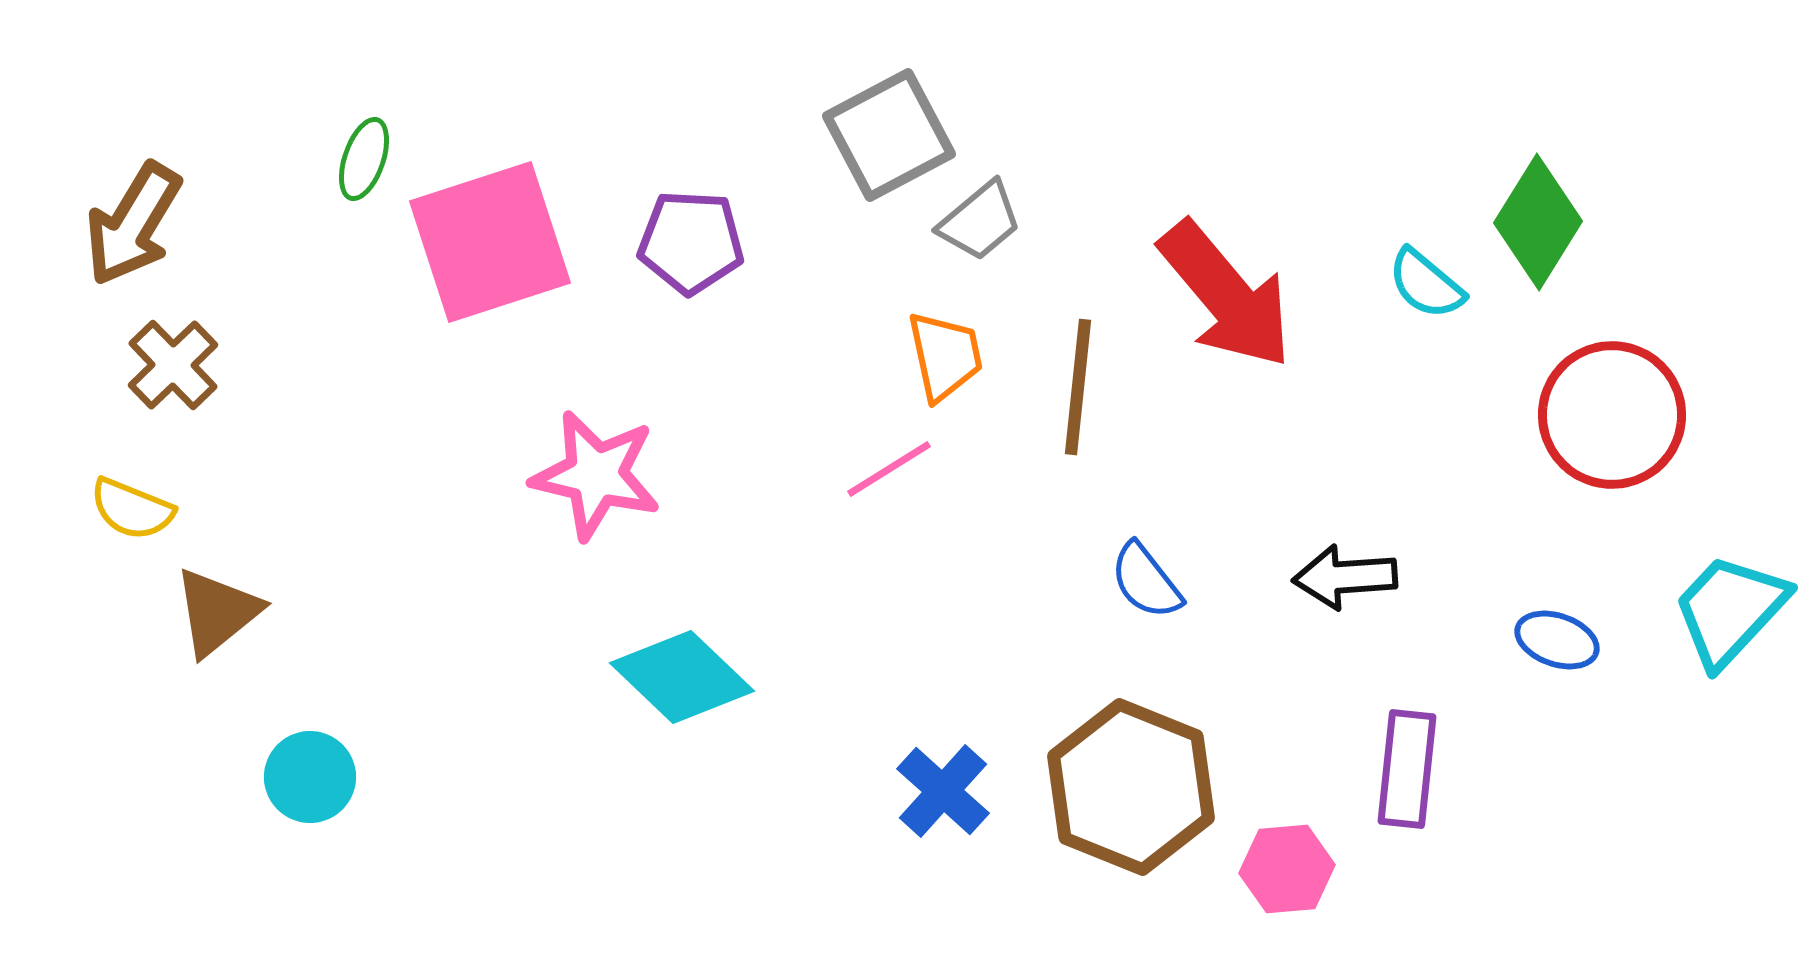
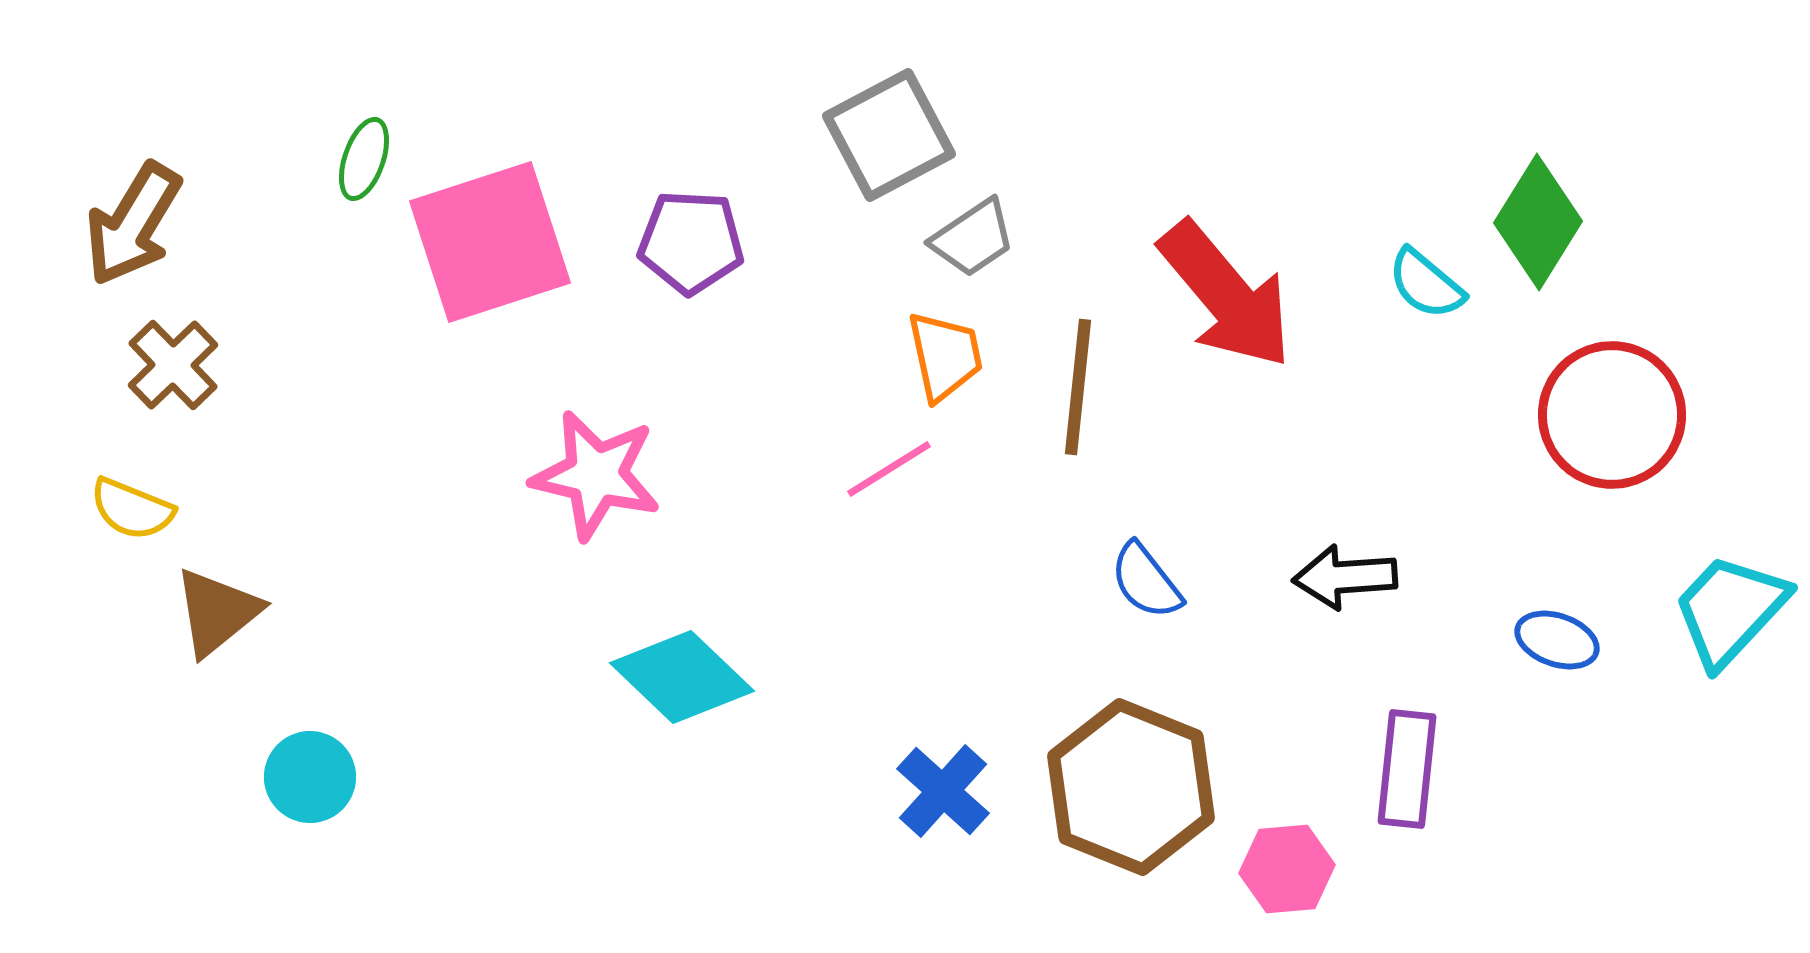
gray trapezoid: moved 7 px left, 17 px down; rotated 6 degrees clockwise
